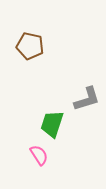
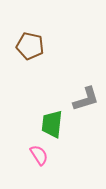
gray L-shape: moved 1 px left
green trapezoid: rotated 12 degrees counterclockwise
